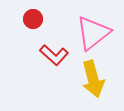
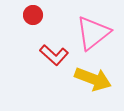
red circle: moved 4 px up
yellow arrow: rotated 54 degrees counterclockwise
